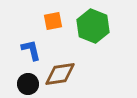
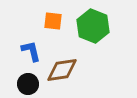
orange square: rotated 18 degrees clockwise
blue L-shape: moved 1 px down
brown diamond: moved 2 px right, 4 px up
